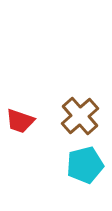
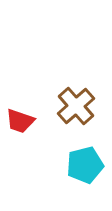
brown cross: moved 4 px left, 10 px up
